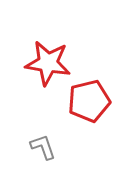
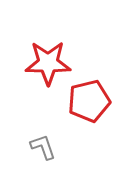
red star: rotated 9 degrees counterclockwise
